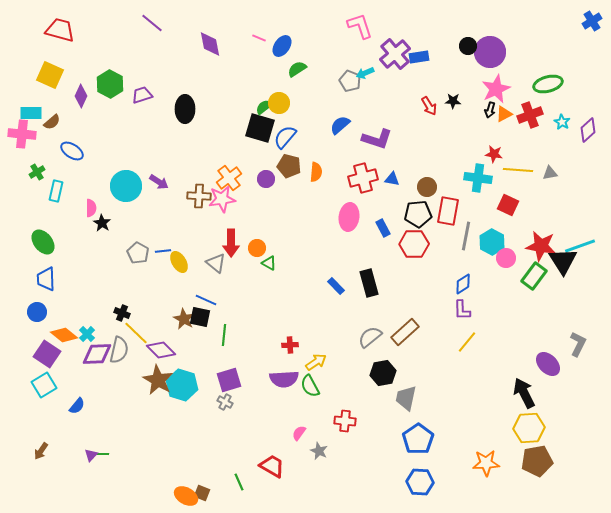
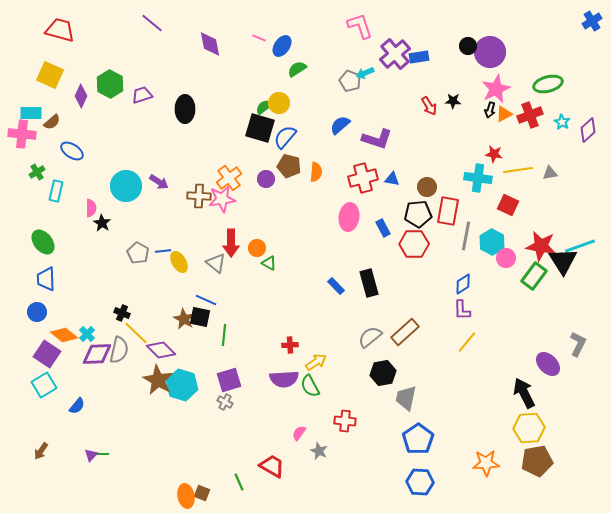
yellow line at (518, 170): rotated 12 degrees counterclockwise
orange ellipse at (186, 496): rotated 50 degrees clockwise
